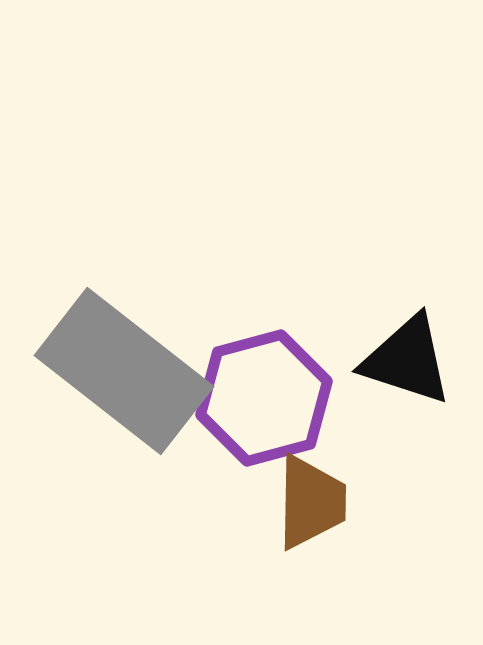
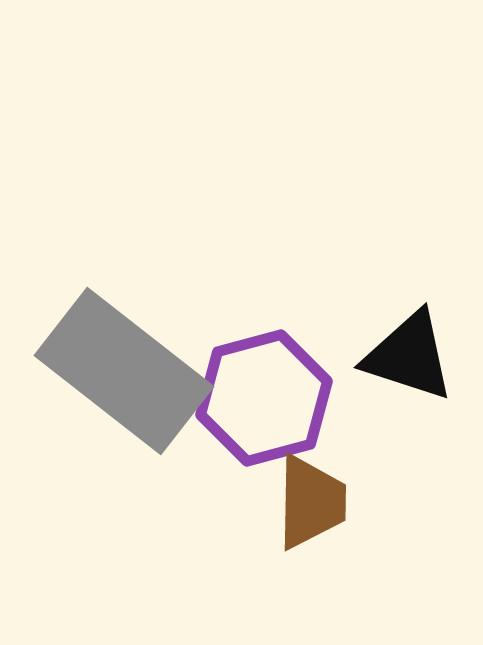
black triangle: moved 2 px right, 4 px up
